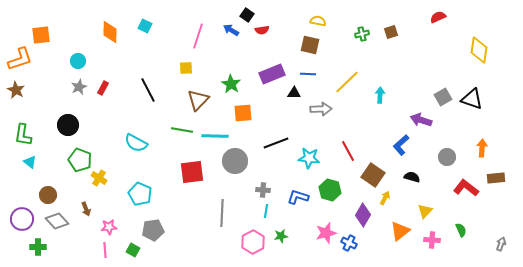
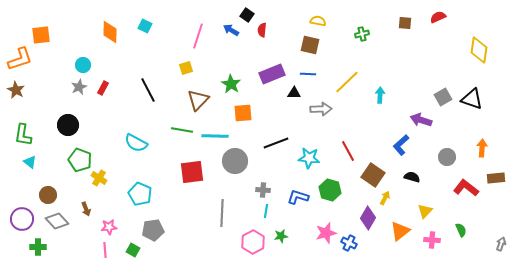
red semicircle at (262, 30): rotated 104 degrees clockwise
brown square at (391, 32): moved 14 px right, 9 px up; rotated 24 degrees clockwise
cyan circle at (78, 61): moved 5 px right, 4 px down
yellow square at (186, 68): rotated 16 degrees counterclockwise
purple diamond at (363, 215): moved 5 px right, 3 px down
